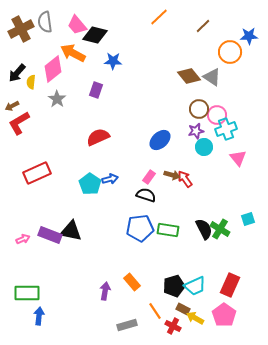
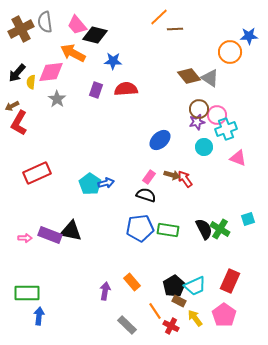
brown line at (203, 26): moved 28 px left, 3 px down; rotated 42 degrees clockwise
pink diamond at (53, 69): moved 2 px left, 3 px down; rotated 32 degrees clockwise
gray triangle at (212, 77): moved 2 px left, 1 px down
red L-shape at (19, 123): rotated 30 degrees counterclockwise
purple star at (196, 131): moved 1 px right, 9 px up
red semicircle at (98, 137): moved 28 px right, 48 px up; rotated 20 degrees clockwise
pink triangle at (238, 158): rotated 30 degrees counterclockwise
blue arrow at (110, 179): moved 4 px left, 4 px down
pink arrow at (23, 239): moved 2 px right, 1 px up; rotated 24 degrees clockwise
red rectangle at (230, 285): moved 4 px up
black pentagon at (174, 286): rotated 15 degrees counterclockwise
brown rectangle at (183, 309): moved 4 px left, 8 px up
yellow arrow at (195, 318): rotated 24 degrees clockwise
gray rectangle at (127, 325): rotated 60 degrees clockwise
red cross at (173, 326): moved 2 px left
